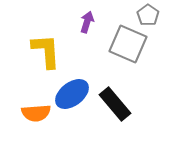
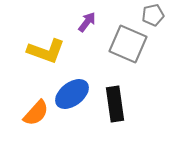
gray pentagon: moved 5 px right; rotated 25 degrees clockwise
purple arrow: rotated 20 degrees clockwise
yellow L-shape: rotated 114 degrees clockwise
black rectangle: rotated 32 degrees clockwise
orange semicircle: rotated 44 degrees counterclockwise
